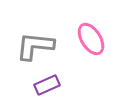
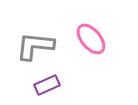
pink ellipse: rotated 8 degrees counterclockwise
